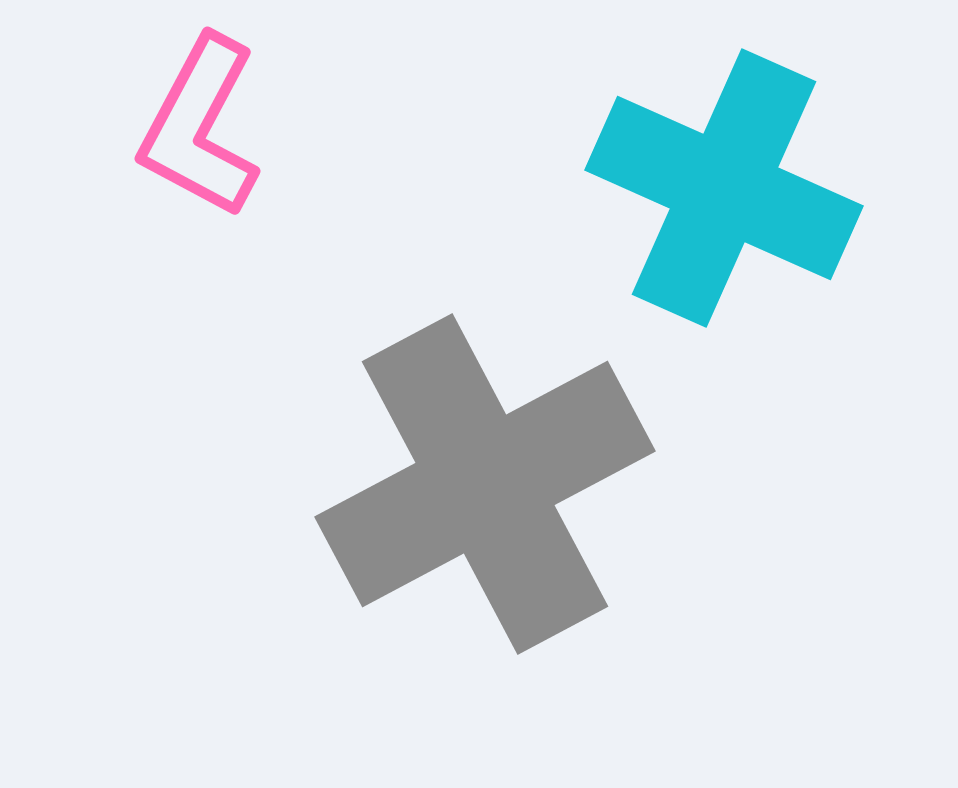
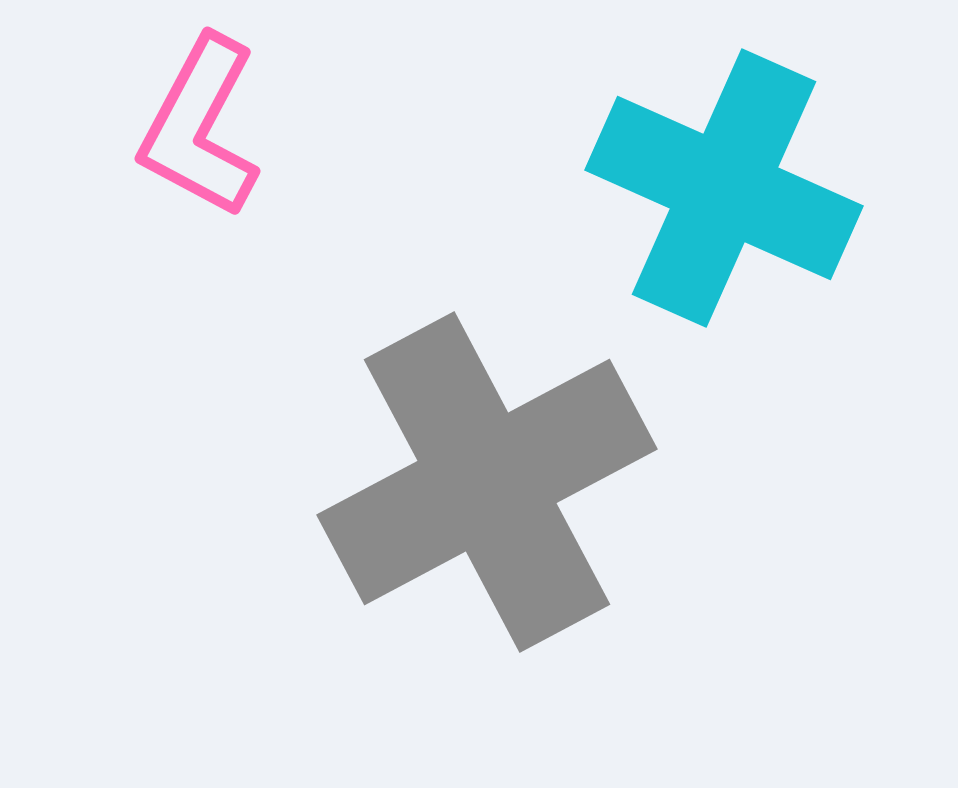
gray cross: moved 2 px right, 2 px up
